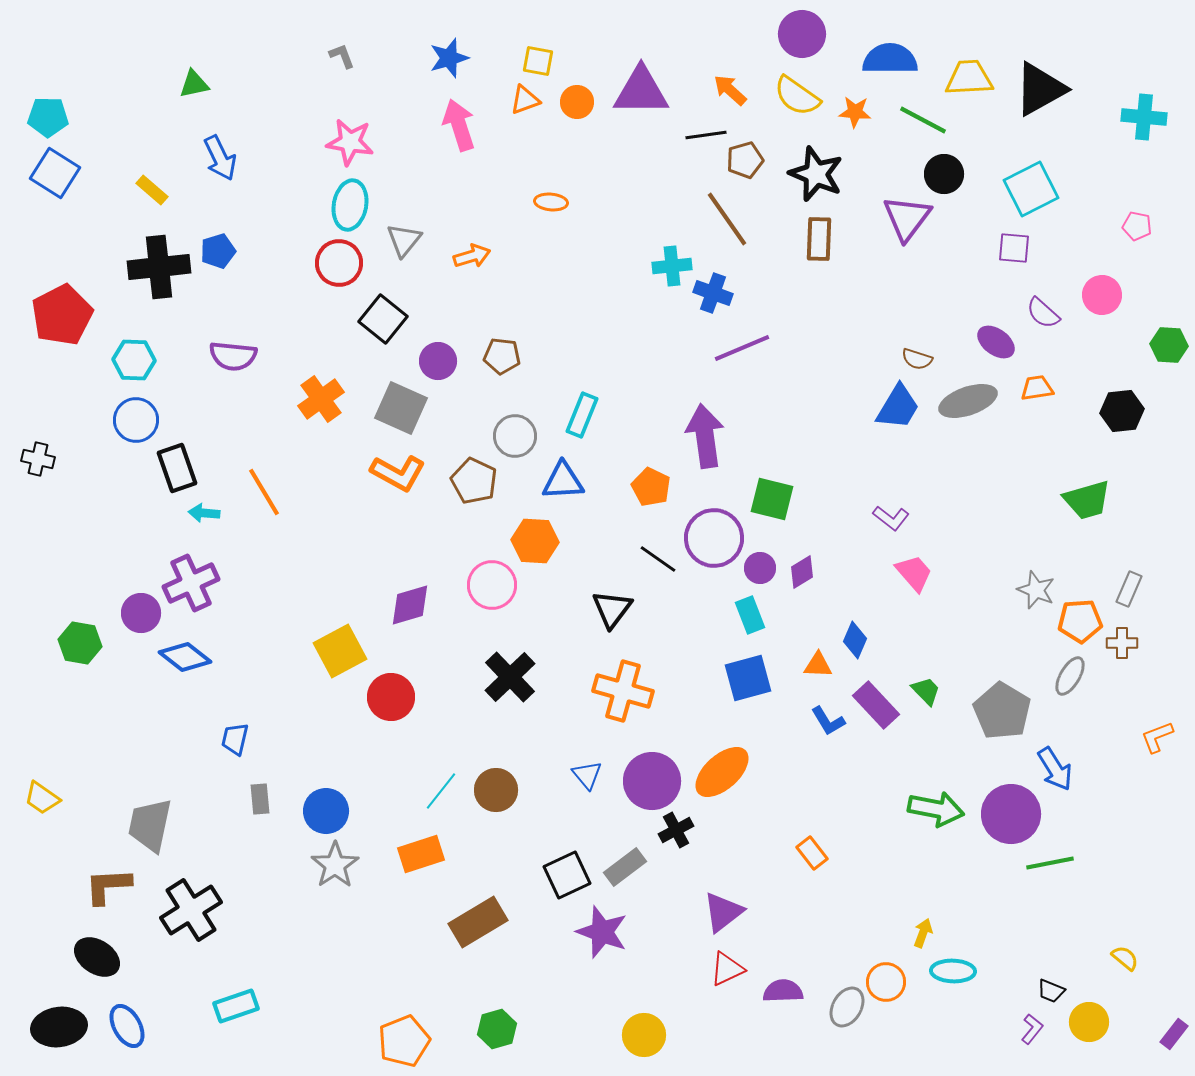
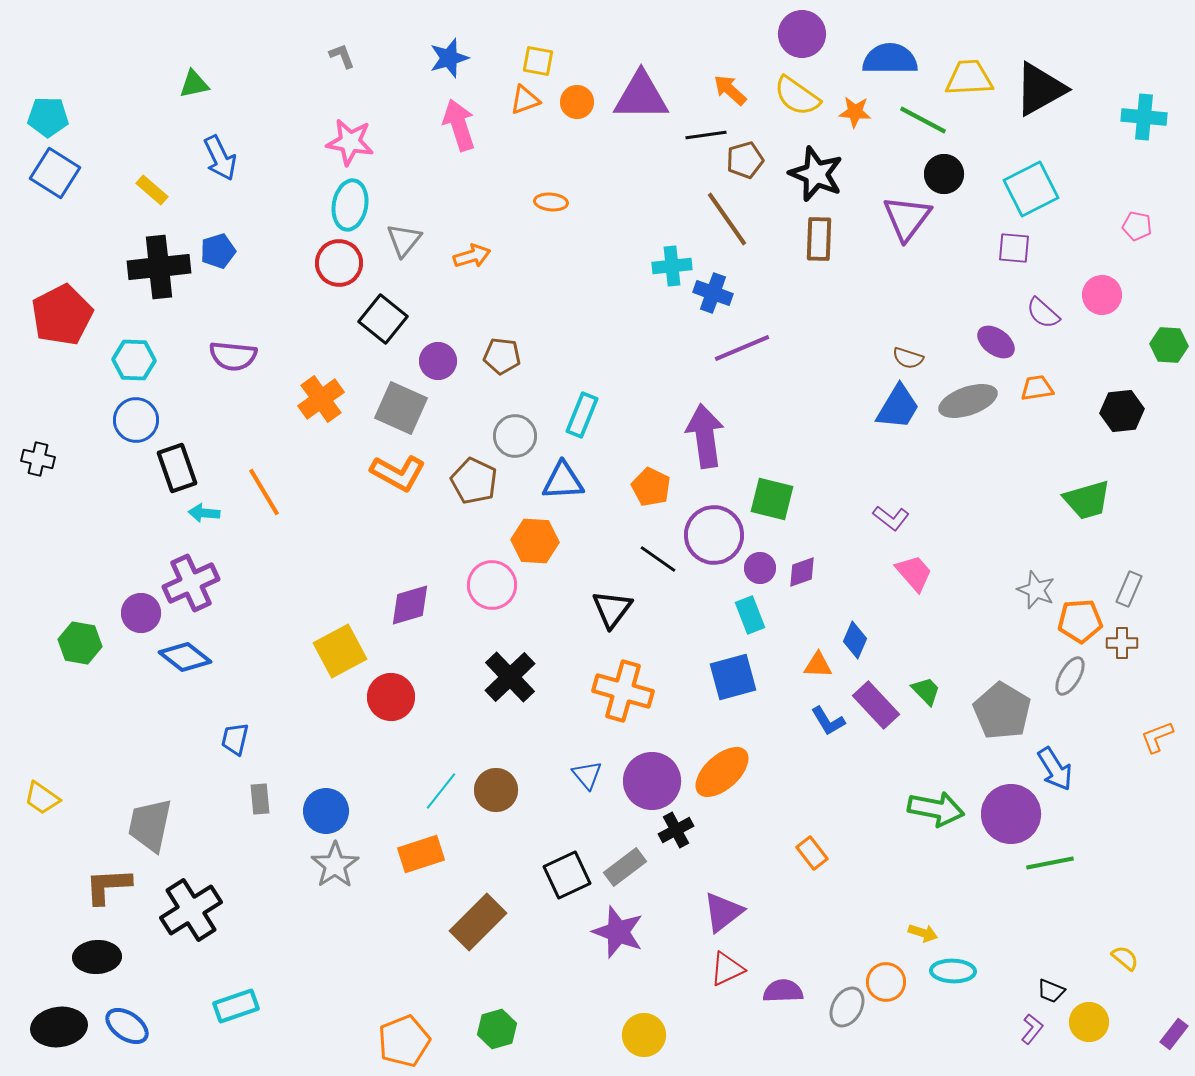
purple triangle at (641, 91): moved 5 px down
brown semicircle at (917, 359): moved 9 px left, 1 px up
purple circle at (714, 538): moved 3 px up
purple diamond at (802, 572): rotated 12 degrees clockwise
blue square at (748, 678): moved 15 px left, 1 px up
brown rectangle at (478, 922): rotated 14 degrees counterclockwise
purple star at (602, 932): moved 16 px right
yellow arrow at (923, 933): rotated 88 degrees clockwise
black ellipse at (97, 957): rotated 36 degrees counterclockwise
blue ellipse at (127, 1026): rotated 27 degrees counterclockwise
